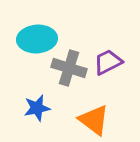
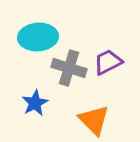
cyan ellipse: moved 1 px right, 2 px up
blue star: moved 2 px left, 5 px up; rotated 16 degrees counterclockwise
orange triangle: rotated 8 degrees clockwise
